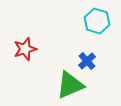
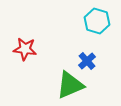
red star: rotated 25 degrees clockwise
